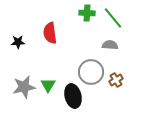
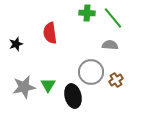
black star: moved 2 px left, 2 px down; rotated 16 degrees counterclockwise
